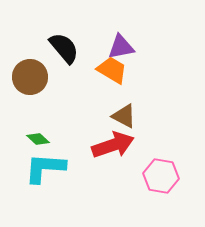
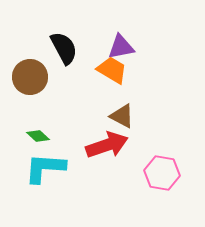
black semicircle: rotated 12 degrees clockwise
brown triangle: moved 2 px left
green diamond: moved 3 px up
red arrow: moved 6 px left
pink hexagon: moved 1 px right, 3 px up
